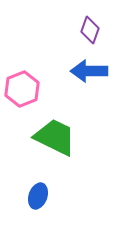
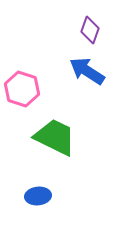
blue arrow: moved 2 px left; rotated 33 degrees clockwise
pink hexagon: rotated 20 degrees counterclockwise
blue ellipse: rotated 65 degrees clockwise
